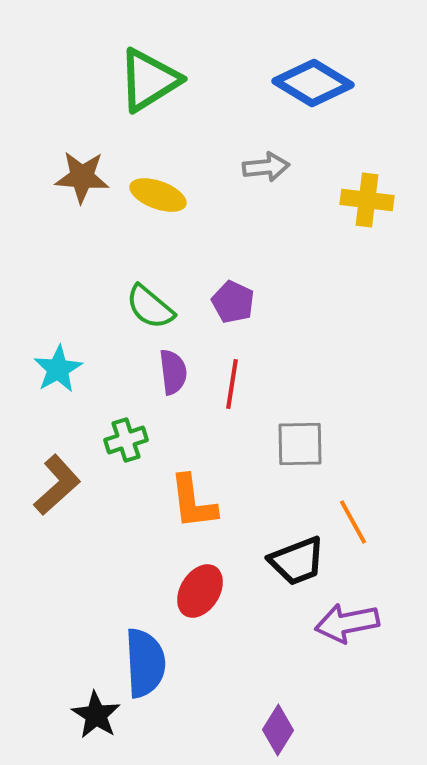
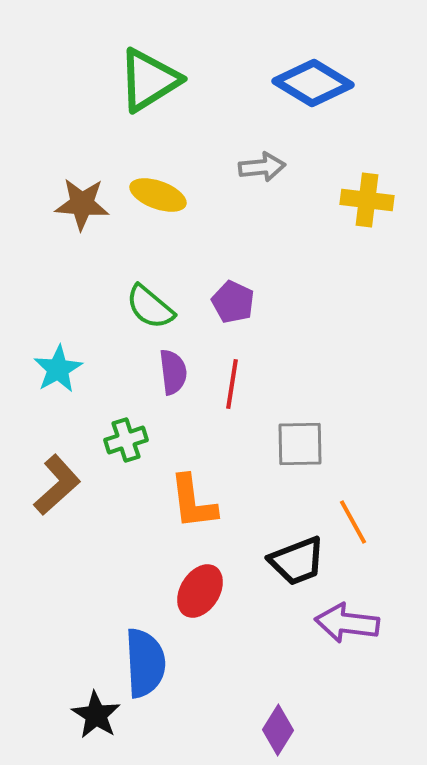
gray arrow: moved 4 px left
brown star: moved 27 px down
purple arrow: rotated 18 degrees clockwise
